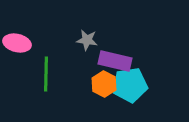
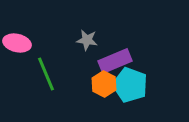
purple rectangle: rotated 36 degrees counterclockwise
green line: rotated 24 degrees counterclockwise
cyan pentagon: rotated 28 degrees clockwise
